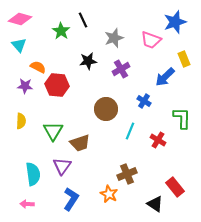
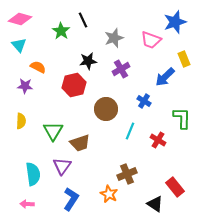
red hexagon: moved 17 px right; rotated 20 degrees counterclockwise
